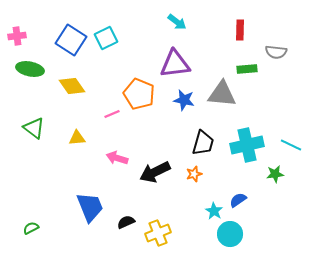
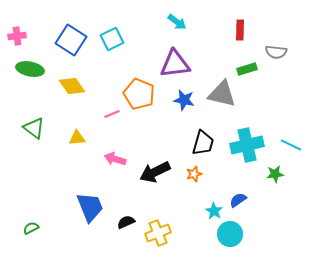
cyan square: moved 6 px right, 1 px down
green rectangle: rotated 12 degrees counterclockwise
gray triangle: rotated 8 degrees clockwise
pink arrow: moved 2 px left, 1 px down
